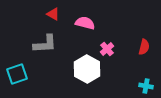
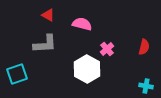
red triangle: moved 5 px left, 1 px down
pink semicircle: moved 3 px left, 1 px down
